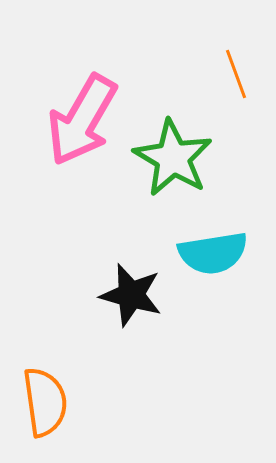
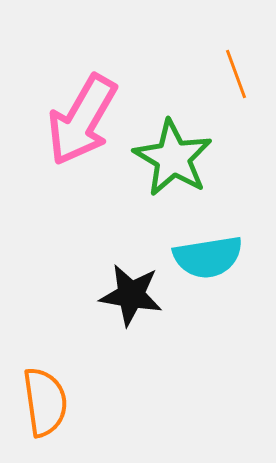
cyan semicircle: moved 5 px left, 4 px down
black star: rotated 6 degrees counterclockwise
